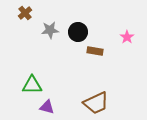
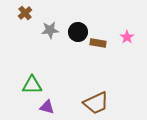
brown rectangle: moved 3 px right, 8 px up
